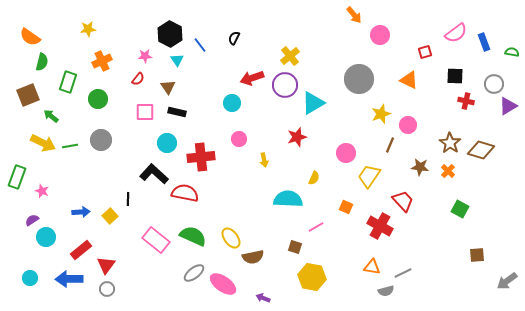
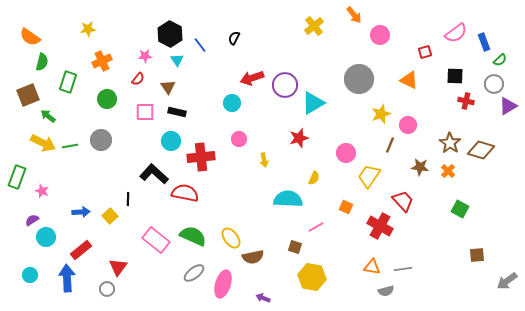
green semicircle at (512, 52): moved 12 px left, 8 px down; rotated 128 degrees clockwise
yellow cross at (290, 56): moved 24 px right, 30 px up
green circle at (98, 99): moved 9 px right
green arrow at (51, 116): moved 3 px left
red star at (297, 137): moved 2 px right, 1 px down
cyan circle at (167, 143): moved 4 px right, 2 px up
red triangle at (106, 265): moved 12 px right, 2 px down
gray line at (403, 273): moved 4 px up; rotated 18 degrees clockwise
cyan circle at (30, 278): moved 3 px up
blue arrow at (69, 279): moved 2 px left, 1 px up; rotated 88 degrees clockwise
pink ellipse at (223, 284): rotated 72 degrees clockwise
